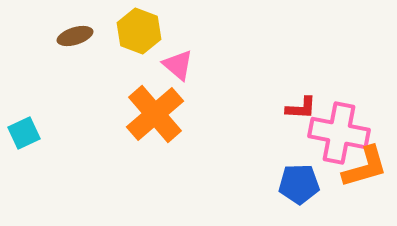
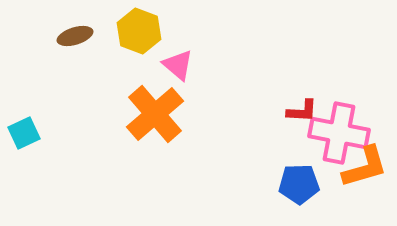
red L-shape: moved 1 px right, 3 px down
